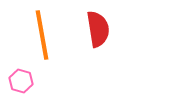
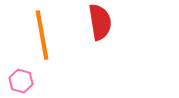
red semicircle: moved 2 px right, 7 px up
